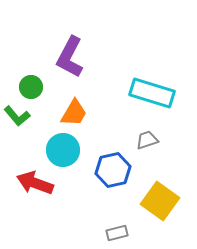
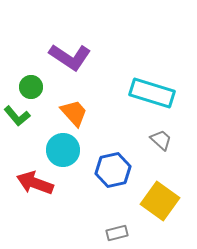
purple L-shape: rotated 84 degrees counterclockwise
orange trapezoid: rotated 72 degrees counterclockwise
gray trapezoid: moved 14 px right; rotated 60 degrees clockwise
